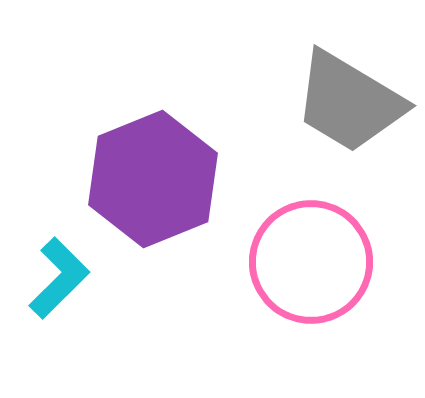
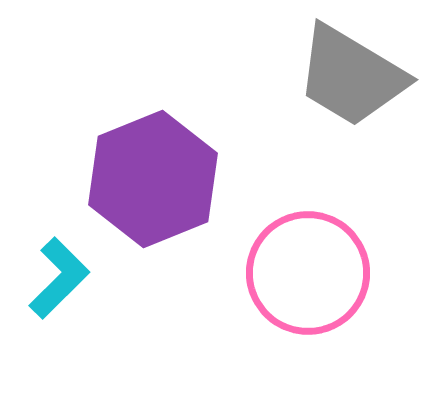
gray trapezoid: moved 2 px right, 26 px up
pink circle: moved 3 px left, 11 px down
